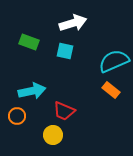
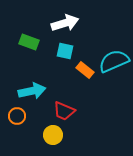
white arrow: moved 8 px left
orange rectangle: moved 26 px left, 20 px up
